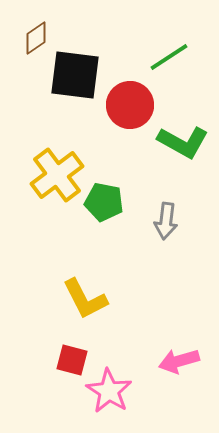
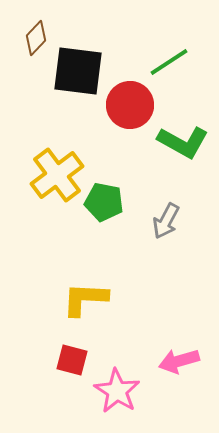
brown diamond: rotated 12 degrees counterclockwise
green line: moved 5 px down
black square: moved 3 px right, 4 px up
gray arrow: rotated 21 degrees clockwise
yellow L-shape: rotated 120 degrees clockwise
pink star: moved 8 px right
